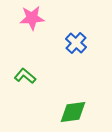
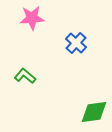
green diamond: moved 21 px right
